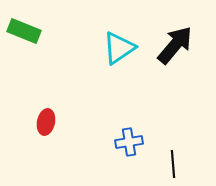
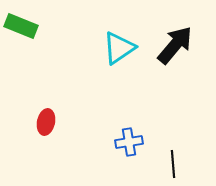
green rectangle: moved 3 px left, 5 px up
